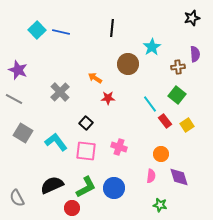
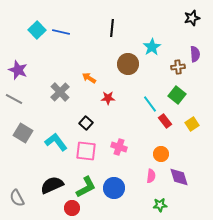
orange arrow: moved 6 px left
yellow square: moved 5 px right, 1 px up
green star: rotated 16 degrees counterclockwise
